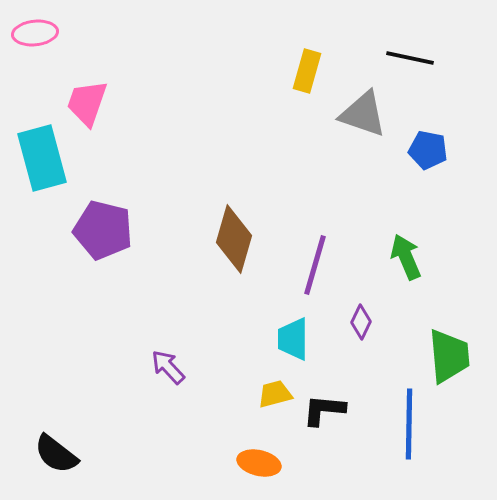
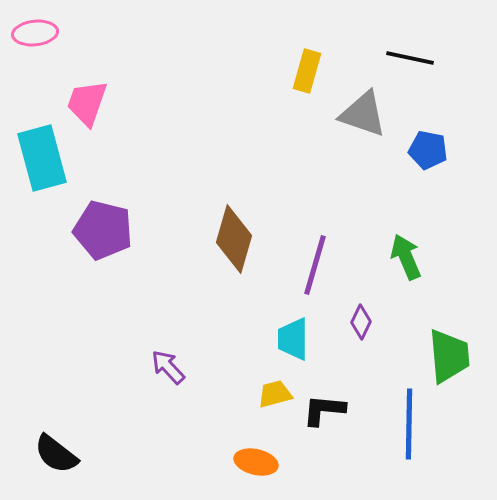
orange ellipse: moved 3 px left, 1 px up
